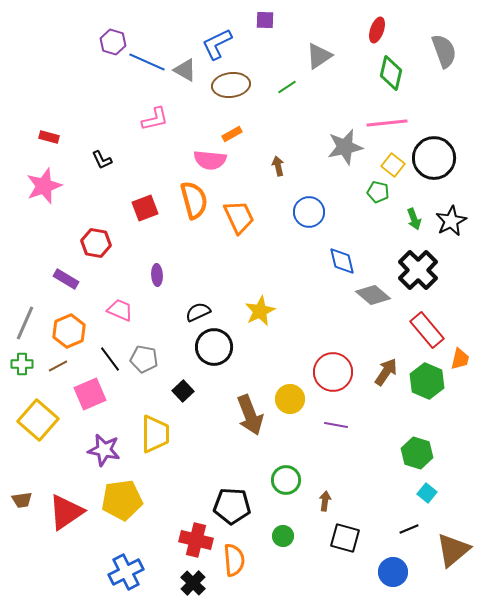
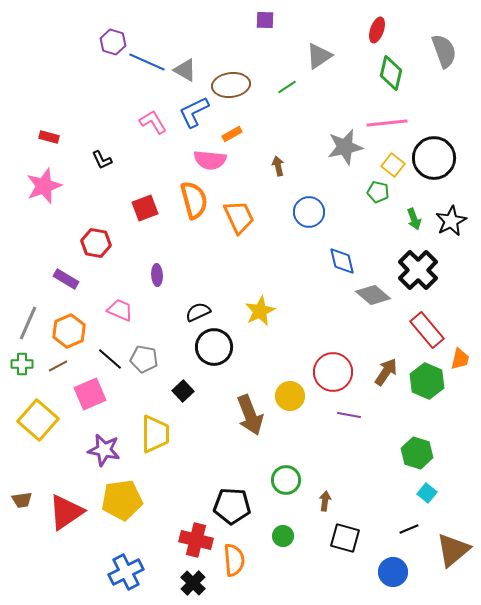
blue L-shape at (217, 44): moved 23 px left, 68 px down
pink L-shape at (155, 119): moved 2 px left, 3 px down; rotated 108 degrees counterclockwise
gray line at (25, 323): moved 3 px right
black line at (110, 359): rotated 12 degrees counterclockwise
yellow circle at (290, 399): moved 3 px up
purple line at (336, 425): moved 13 px right, 10 px up
